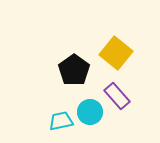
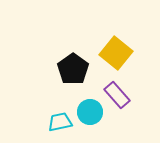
black pentagon: moved 1 px left, 1 px up
purple rectangle: moved 1 px up
cyan trapezoid: moved 1 px left, 1 px down
